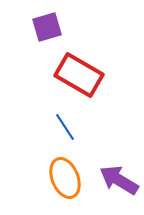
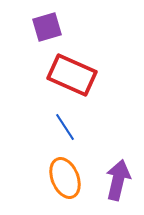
red rectangle: moved 7 px left; rotated 6 degrees counterclockwise
purple arrow: moved 1 px left; rotated 72 degrees clockwise
